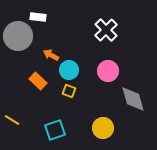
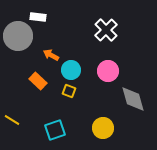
cyan circle: moved 2 px right
